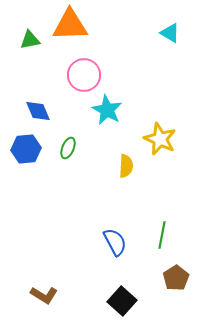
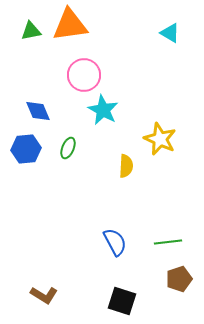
orange triangle: rotated 6 degrees counterclockwise
green triangle: moved 1 px right, 9 px up
cyan star: moved 4 px left
green line: moved 6 px right, 7 px down; rotated 72 degrees clockwise
brown pentagon: moved 3 px right, 1 px down; rotated 15 degrees clockwise
black square: rotated 24 degrees counterclockwise
